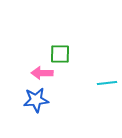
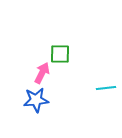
pink arrow: rotated 115 degrees clockwise
cyan line: moved 1 px left, 5 px down
